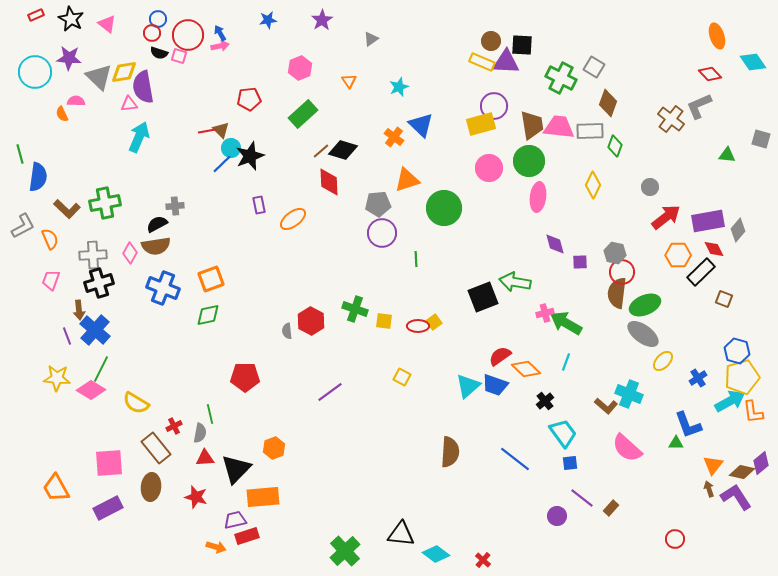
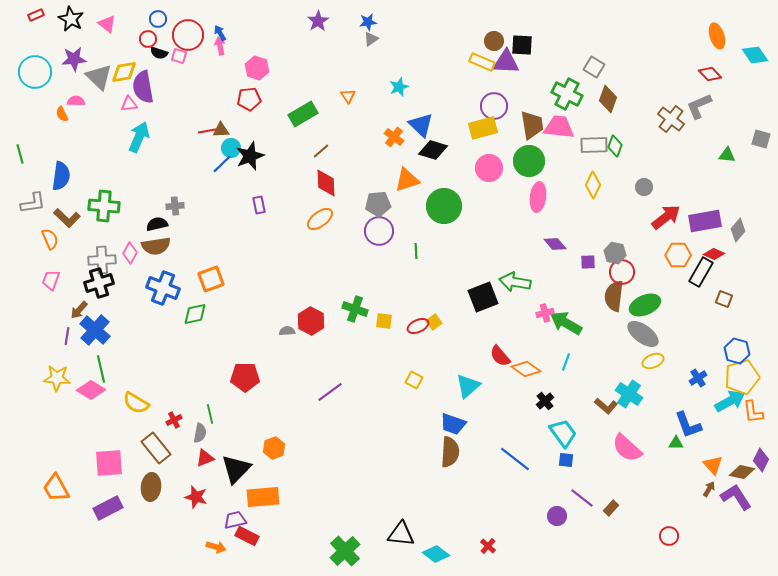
blue star at (268, 20): moved 100 px right, 2 px down
purple star at (322, 20): moved 4 px left, 1 px down
red circle at (152, 33): moved 4 px left, 6 px down
brown circle at (491, 41): moved 3 px right
pink arrow at (220, 46): rotated 90 degrees counterclockwise
purple star at (69, 58): moved 5 px right, 1 px down; rotated 10 degrees counterclockwise
cyan diamond at (753, 62): moved 2 px right, 7 px up
pink hexagon at (300, 68): moved 43 px left; rotated 20 degrees counterclockwise
green cross at (561, 78): moved 6 px right, 16 px down
orange triangle at (349, 81): moved 1 px left, 15 px down
brown diamond at (608, 103): moved 4 px up
green rectangle at (303, 114): rotated 12 degrees clockwise
yellow rectangle at (481, 124): moved 2 px right, 4 px down
brown triangle at (221, 130): rotated 48 degrees counterclockwise
gray rectangle at (590, 131): moved 4 px right, 14 px down
black diamond at (343, 150): moved 90 px right
blue semicircle at (38, 177): moved 23 px right, 1 px up
red diamond at (329, 182): moved 3 px left, 1 px down
gray circle at (650, 187): moved 6 px left
green cross at (105, 203): moved 1 px left, 3 px down; rotated 16 degrees clockwise
green circle at (444, 208): moved 2 px up
brown L-shape at (67, 209): moved 9 px down
orange ellipse at (293, 219): moved 27 px right
purple rectangle at (708, 221): moved 3 px left
black semicircle at (157, 224): rotated 15 degrees clockwise
gray L-shape at (23, 226): moved 10 px right, 23 px up; rotated 20 degrees clockwise
purple circle at (382, 233): moved 3 px left, 2 px up
purple diamond at (555, 244): rotated 25 degrees counterclockwise
red diamond at (714, 249): moved 5 px down; rotated 40 degrees counterclockwise
gray cross at (93, 255): moved 9 px right, 5 px down
green line at (416, 259): moved 8 px up
purple square at (580, 262): moved 8 px right
black rectangle at (701, 272): rotated 16 degrees counterclockwise
brown semicircle at (617, 293): moved 3 px left, 3 px down
brown arrow at (79, 310): rotated 48 degrees clockwise
green diamond at (208, 315): moved 13 px left, 1 px up
red ellipse at (418, 326): rotated 25 degrees counterclockwise
gray semicircle at (287, 331): rotated 91 degrees clockwise
purple line at (67, 336): rotated 30 degrees clockwise
red semicircle at (500, 356): rotated 95 degrees counterclockwise
yellow ellipse at (663, 361): moved 10 px left; rotated 25 degrees clockwise
green line at (101, 369): rotated 40 degrees counterclockwise
orange diamond at (526, 369): rotated 8 degrees counterclockwise
yellow square at (402, 377): moved 12 px right, 3 px down
blue trapezoid at (495, 385): moved 42 px left, 39 px down
cyan cross at (629, 394): rotated 12 degrees clockwise
red cross at (174, 426): moved 6 px up
red triangle at (205, 458): rotated 18 degrees counterclockwise
blue square at (570, 463): moved 4 px left, 3 px up; rotated 14 degrees clockwise
purple diamond at (761, 463): moved 3 px up; rotated 25 degrees counterclockwise
orange triangle at (713, 465): rotated 20 degrees counterclockwise
brown arrow at (709, 489): rotated 49 degrees clockwise
red rectangle at (247, 536): rotated 45 degrees clockwise
red circle at (675, 539): moved 6 px left, 3 px up
red cross at (483, 560): moved 5 px right, 14 px up
